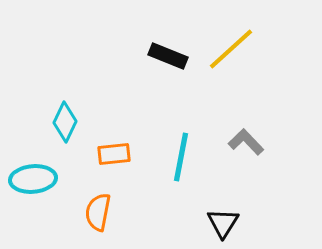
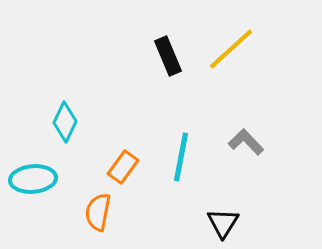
black rectangle: rotated 45 degrees clockwise
orange rectangle: moved 9 px right, 13 px down; rotated 48 degrees counterclockwise
